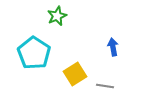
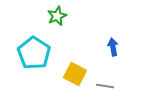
yellow square: rotated 30 degrees counterclockwise
